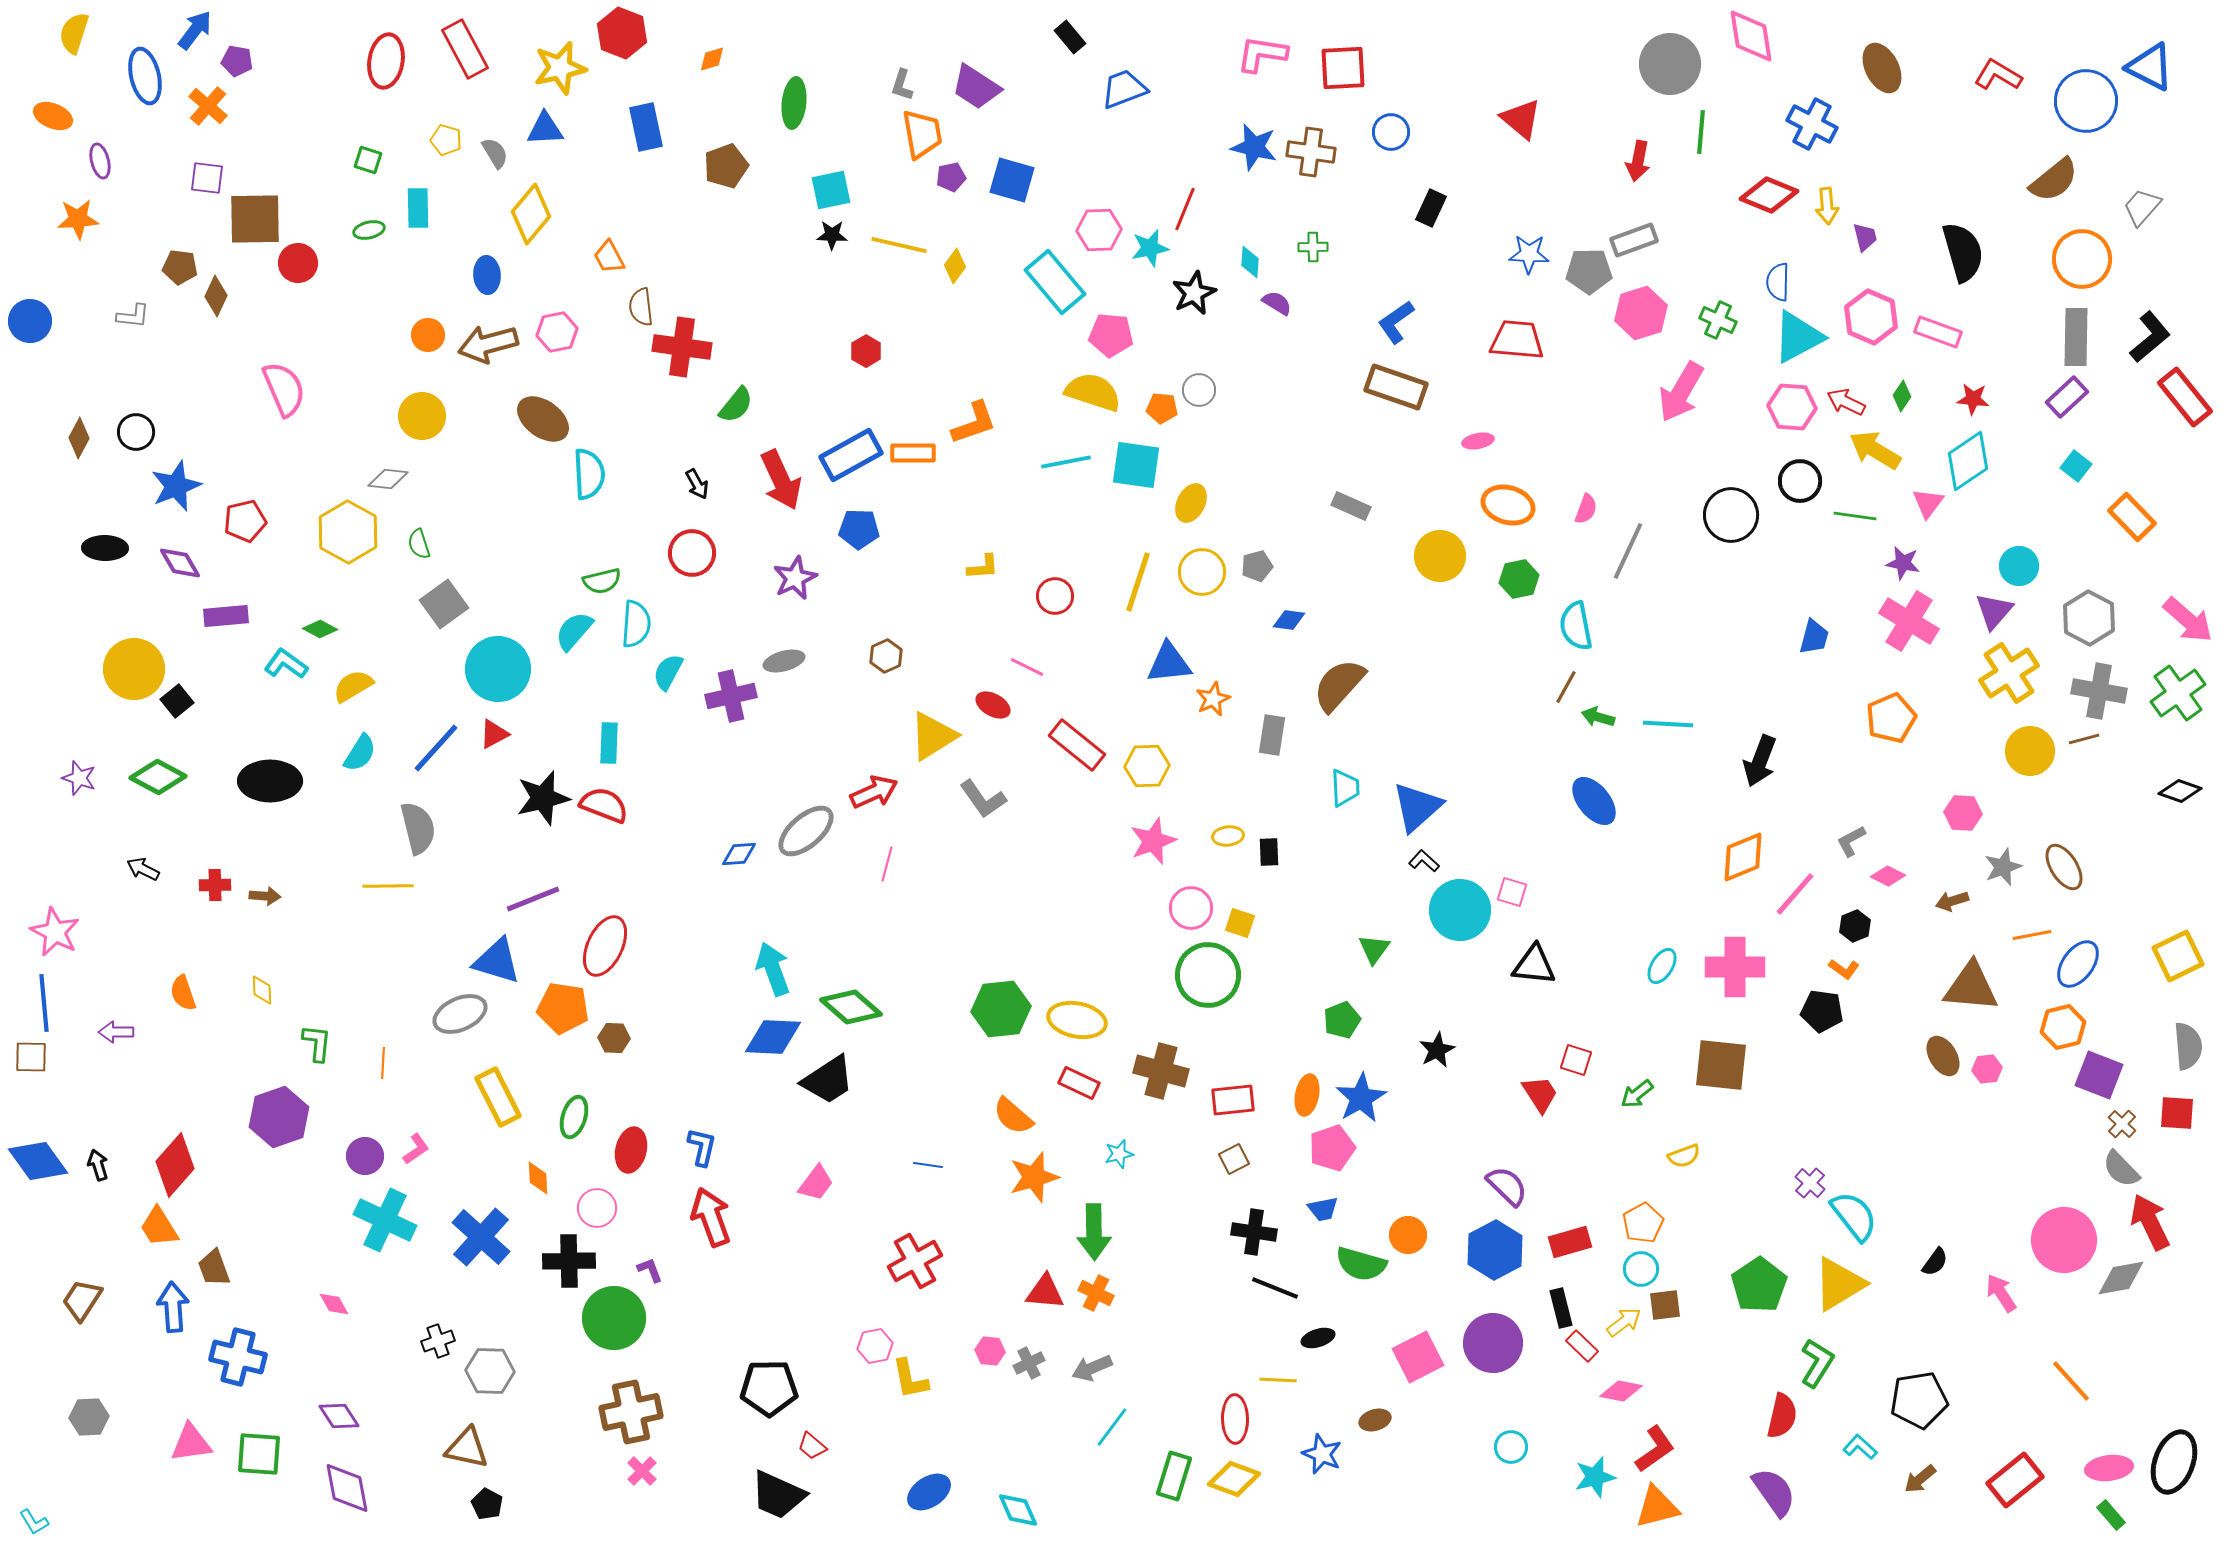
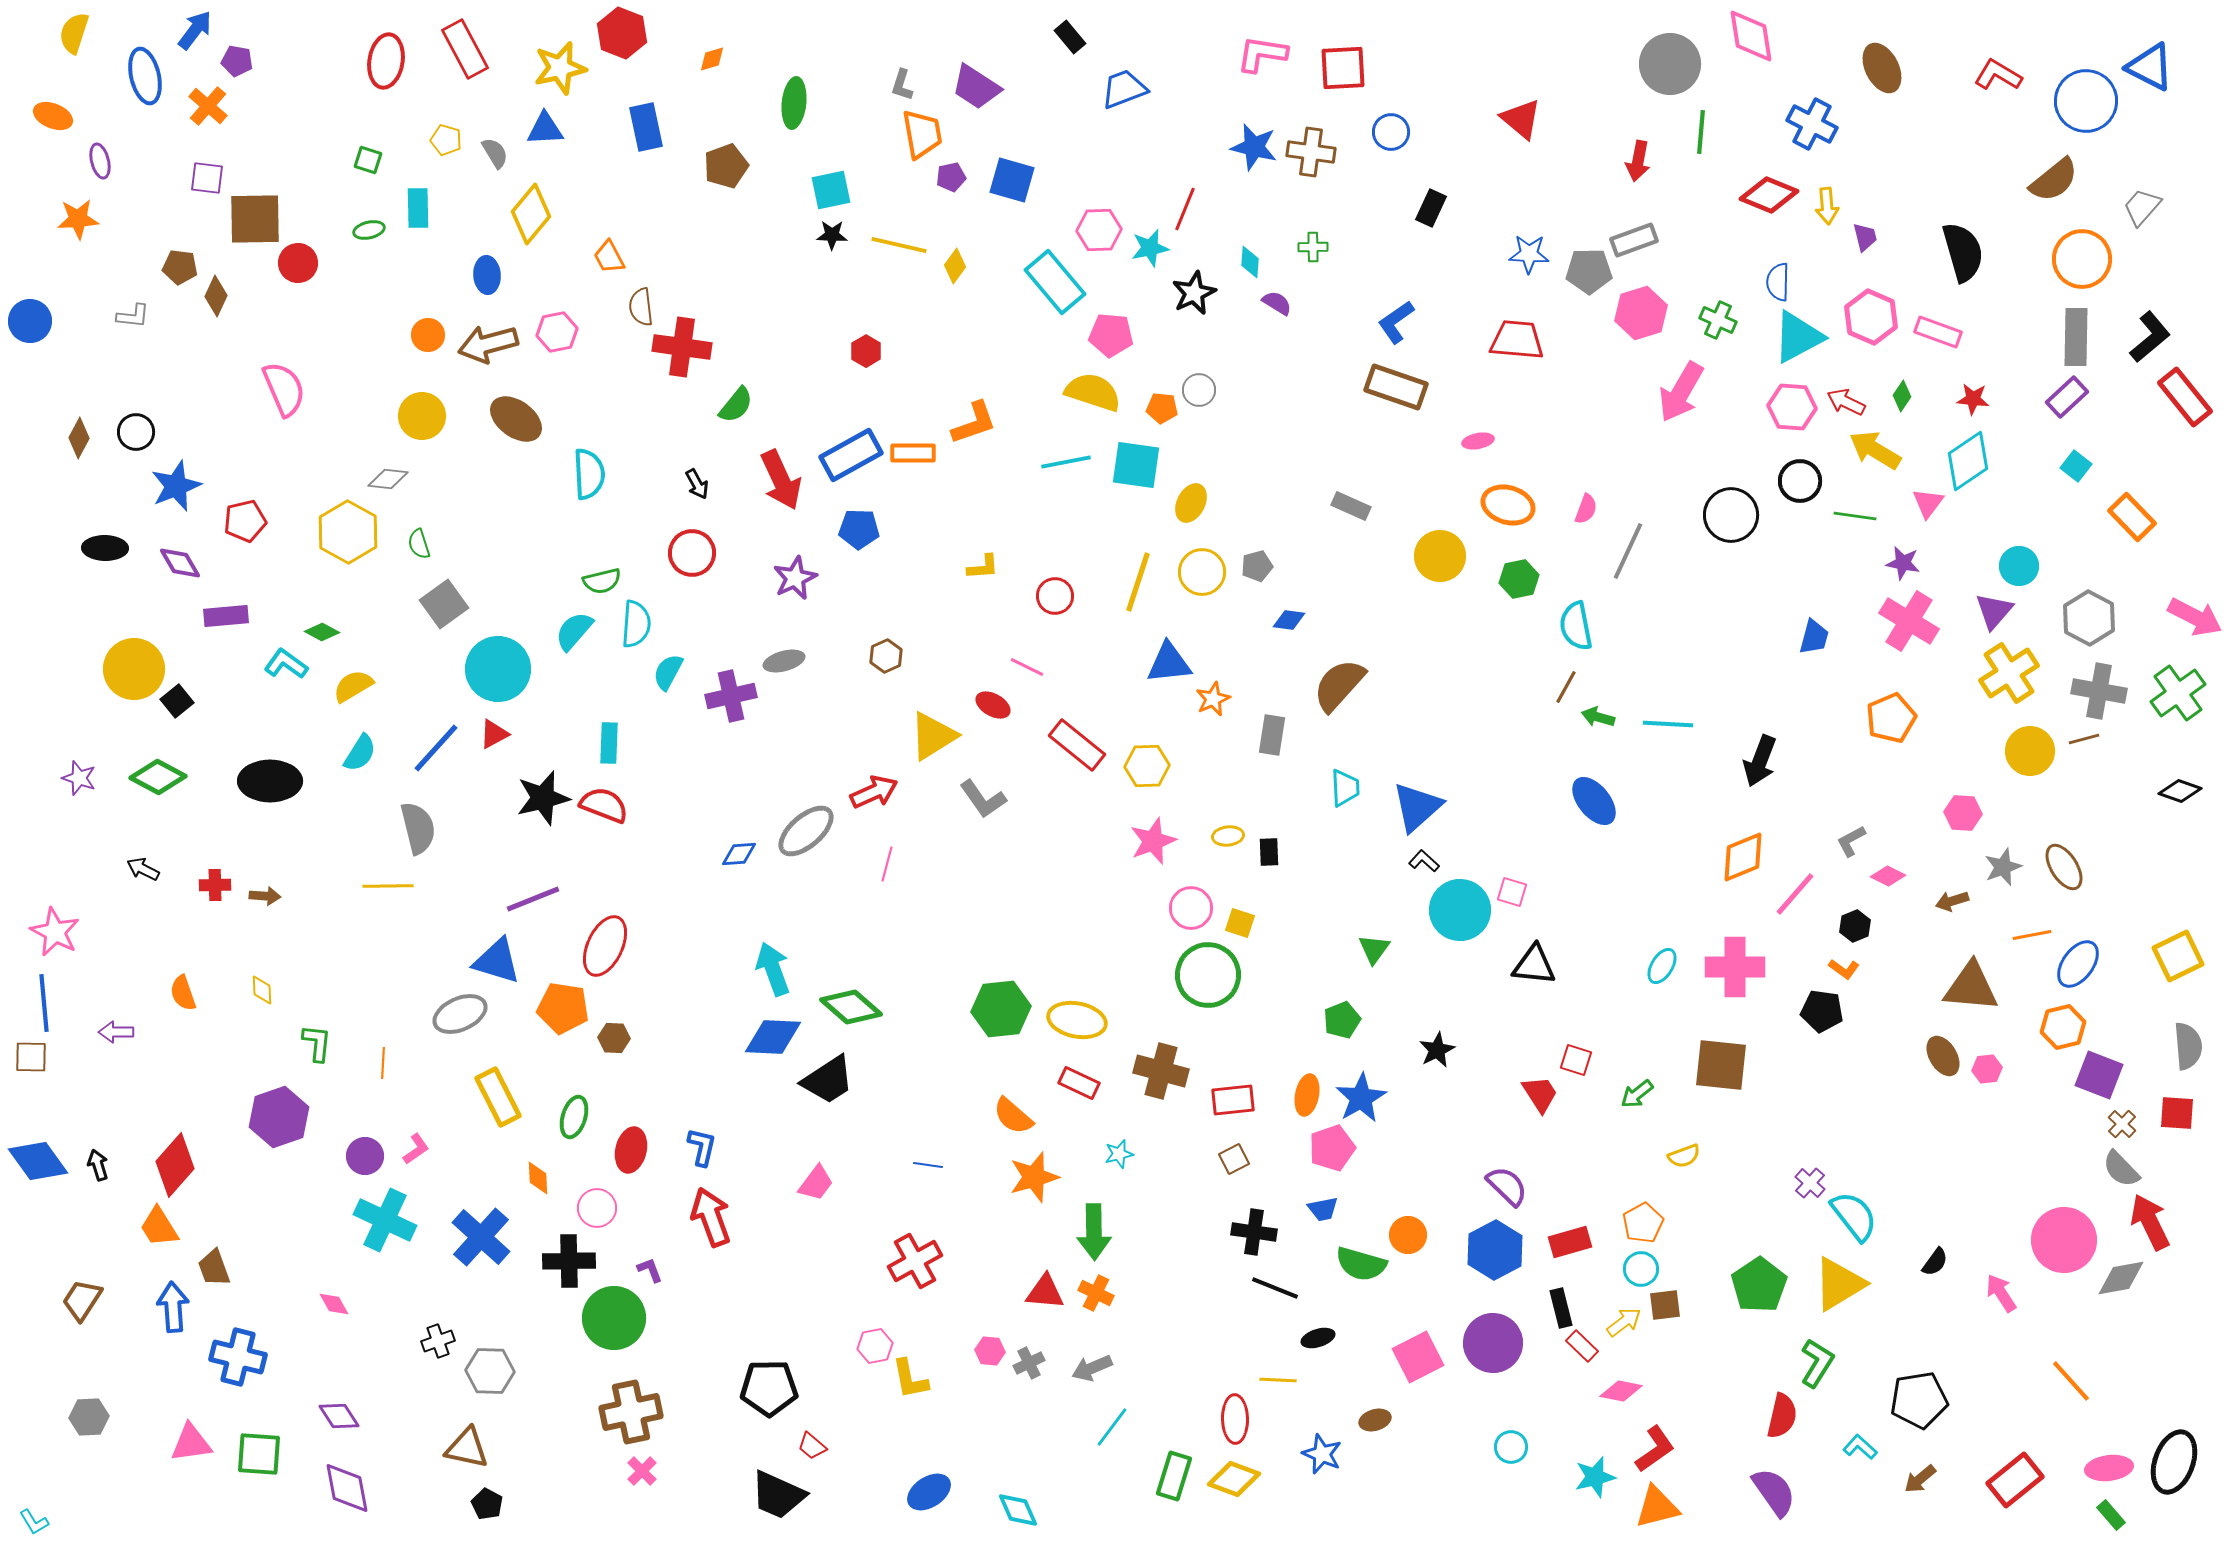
brown ellipse at (543, 419): moved 27 px left
pink arrow at (2188, 620): moved 7 px right, 3 px up; rotated 14 degrees counterclockwise
green diamond at (320, 629): moved 2 px right, 3 px down
